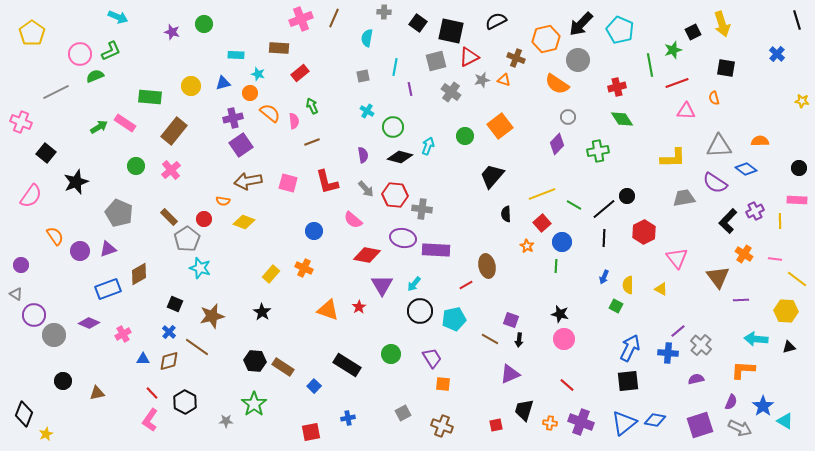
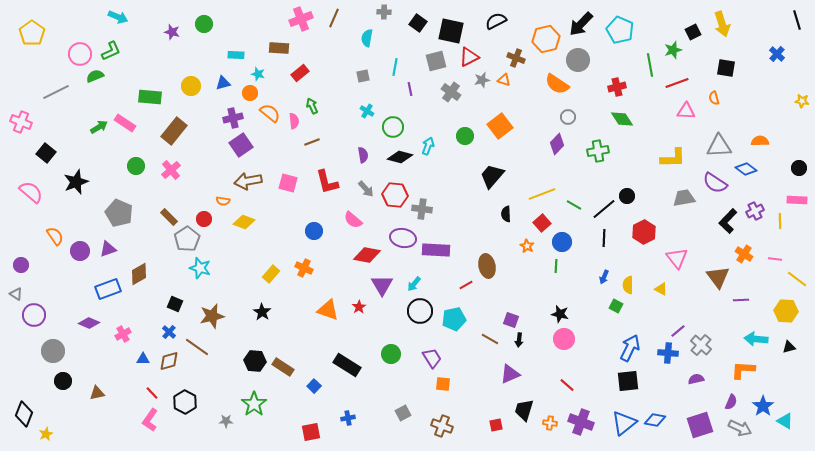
pink semicircle at (31, 196): moved 4 px up; rotated 85 degrees counterclockwise
gray circle at (54, 335): moved 1 px left, 16 px down
